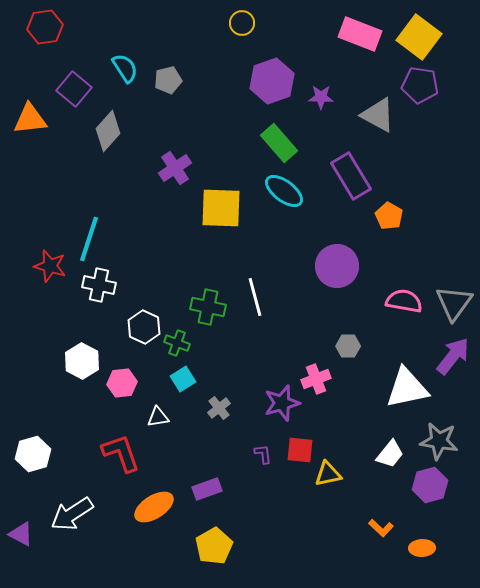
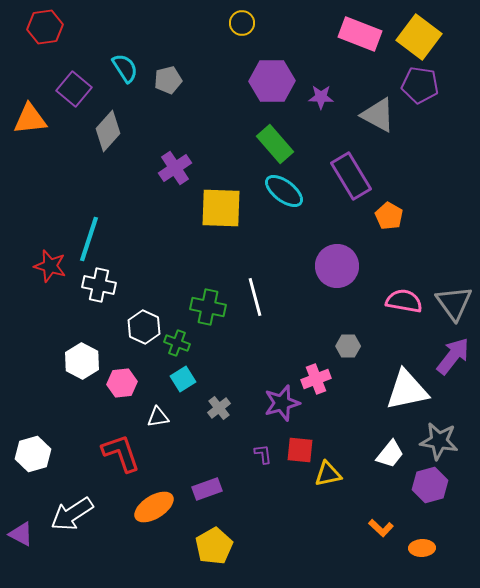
purple hexagon at (272, 81): rotated 18 degrees clockwise
green rectangle at (279, 143): moved 4 px left, 1 px down
gray triangle at (454, 303): rotated 12 degrees counterclockwise
white triangle at (407, 388): moved 2 px down
